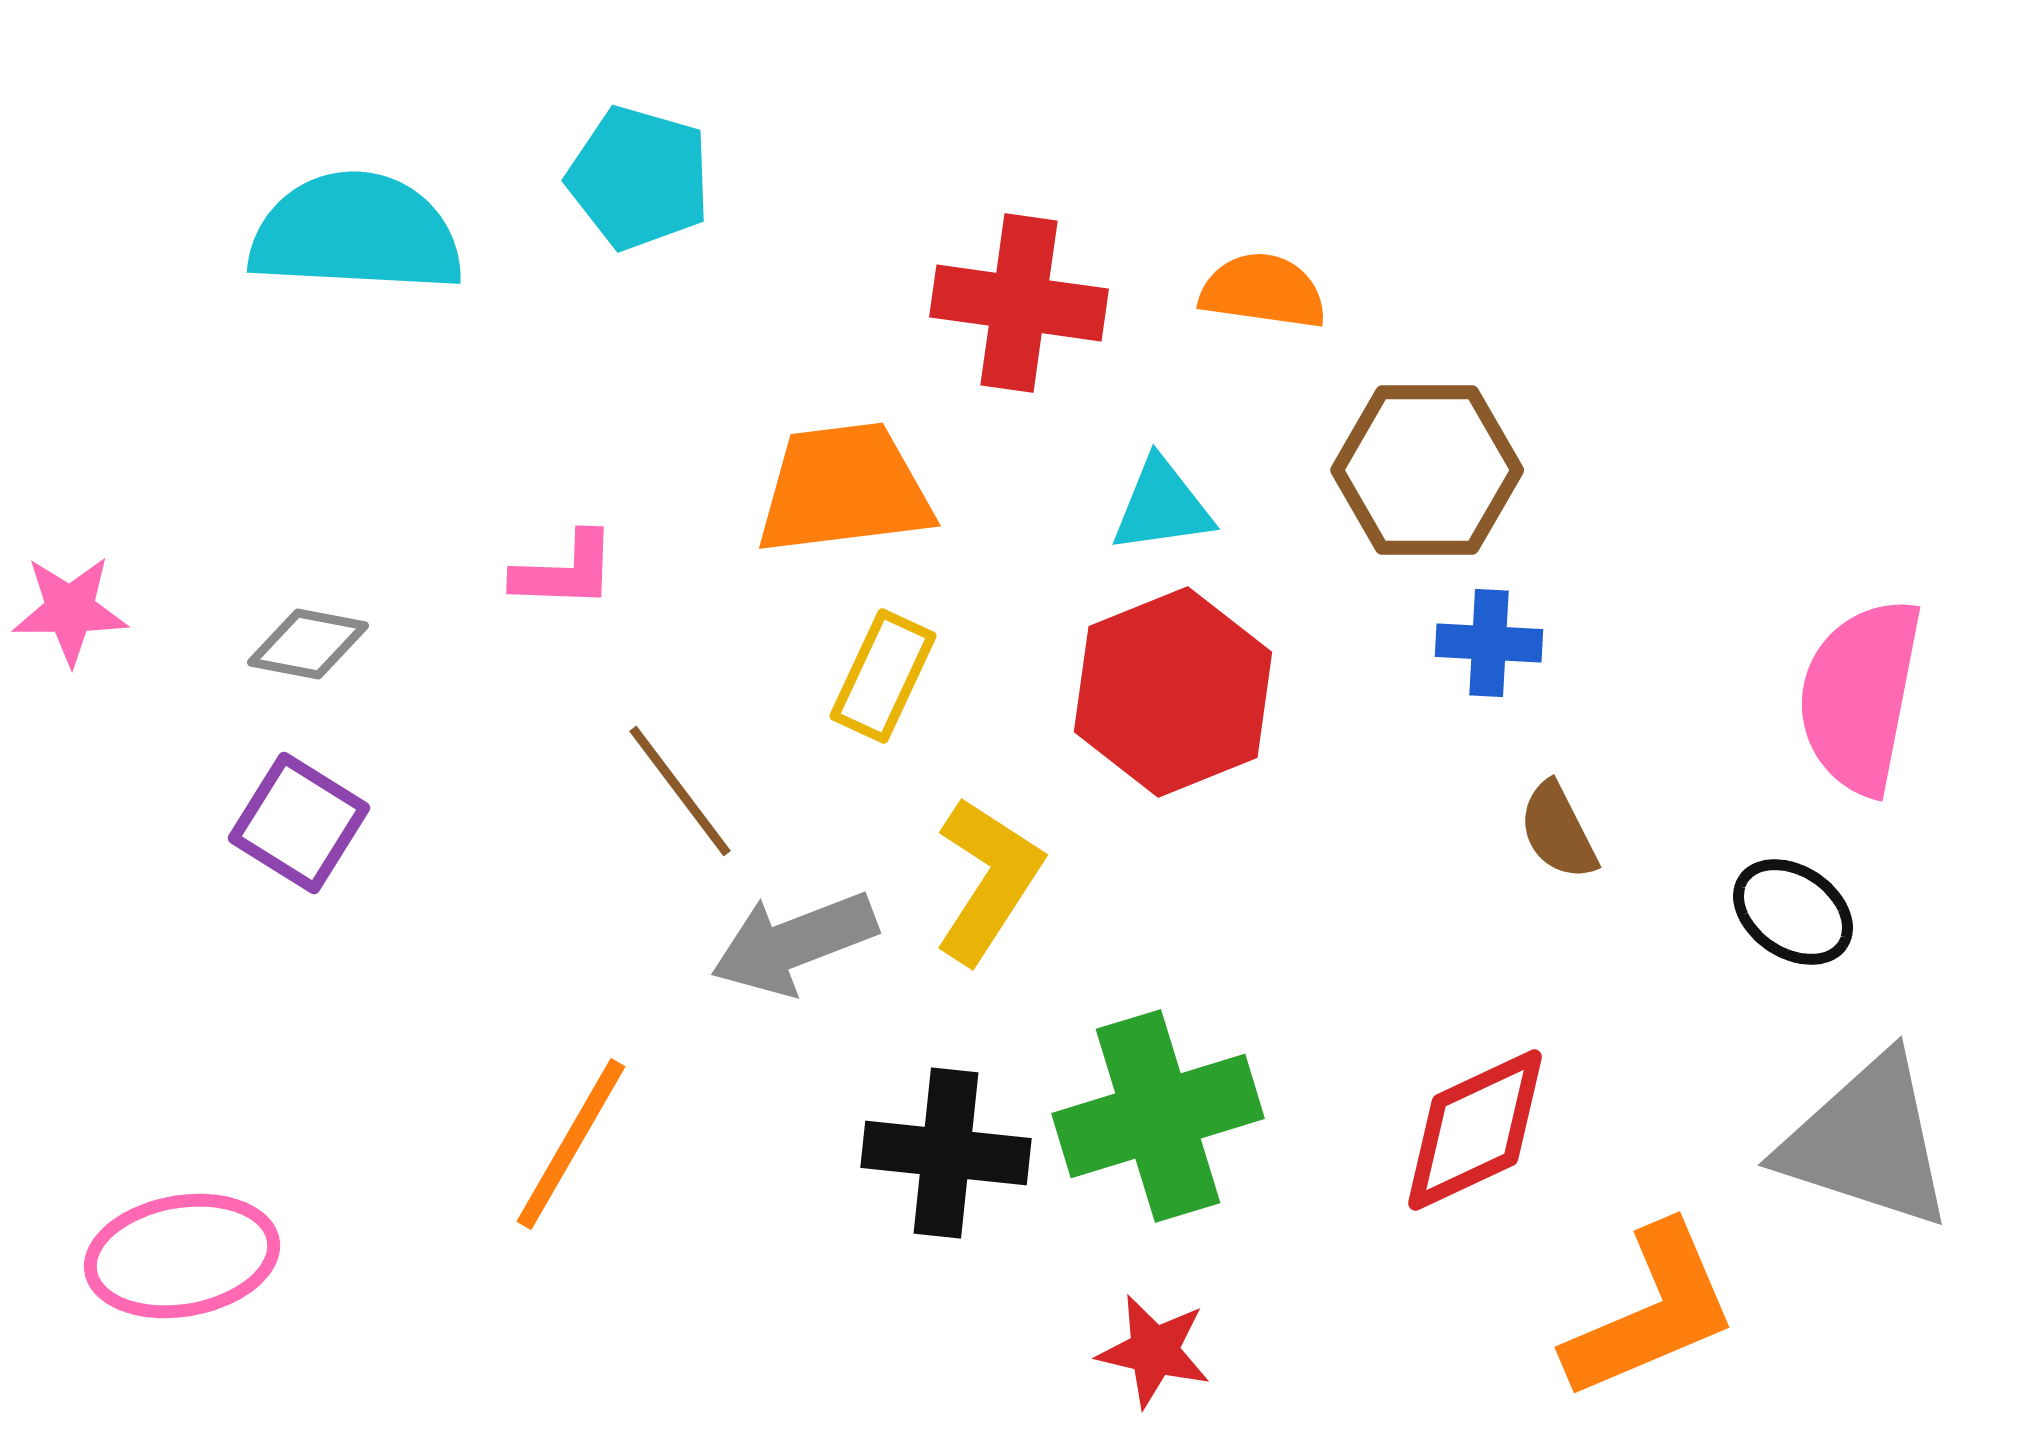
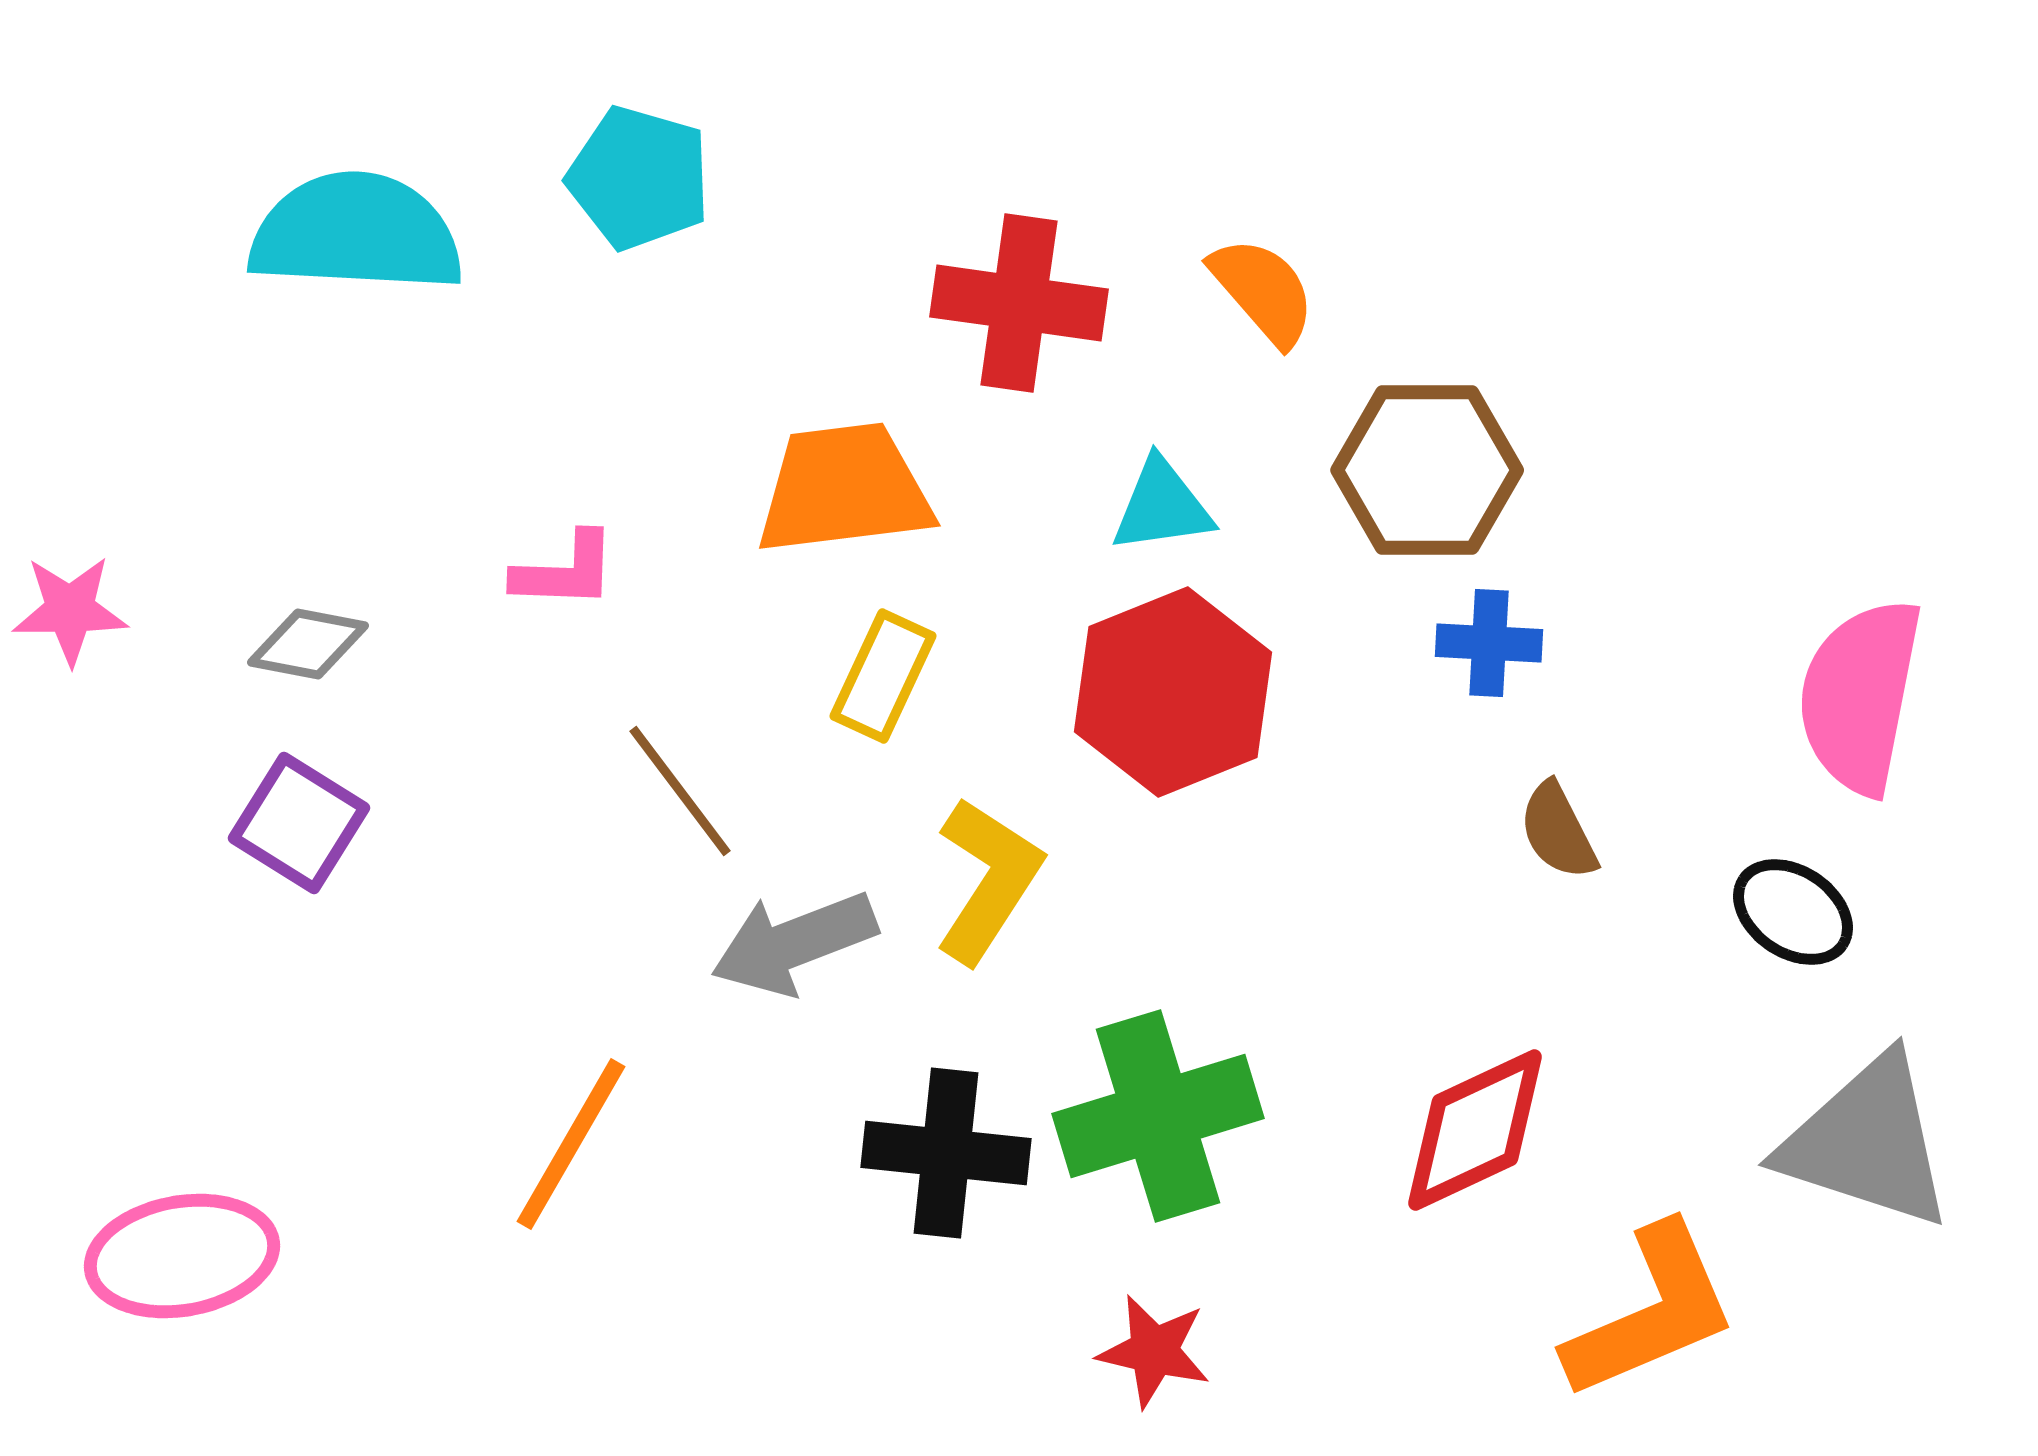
orange semicircle: rotated 41 degrees clockwise
